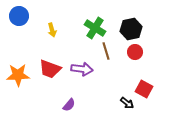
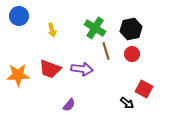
red circle: moved 3 px left, 2 px down
